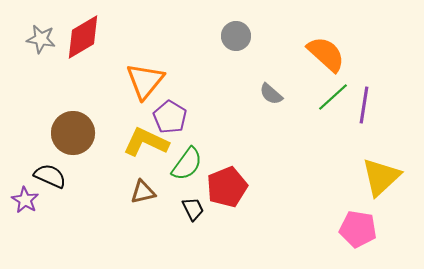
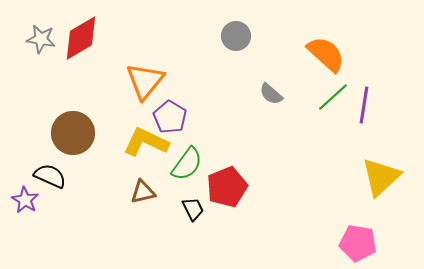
red diamond: moved 2 px left, 1 px down
pink pentagon: moved 14 px down
